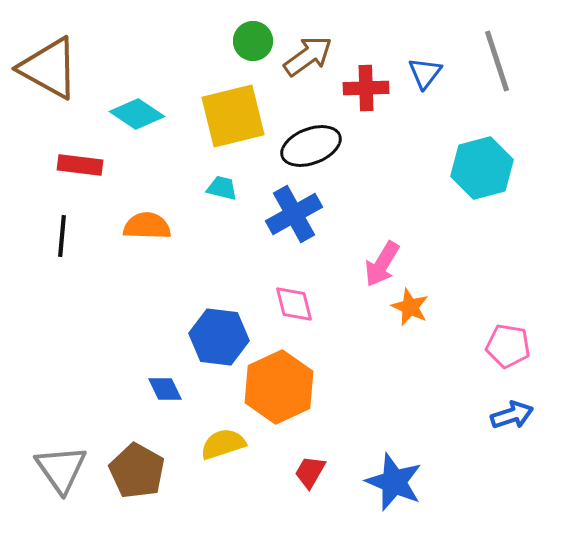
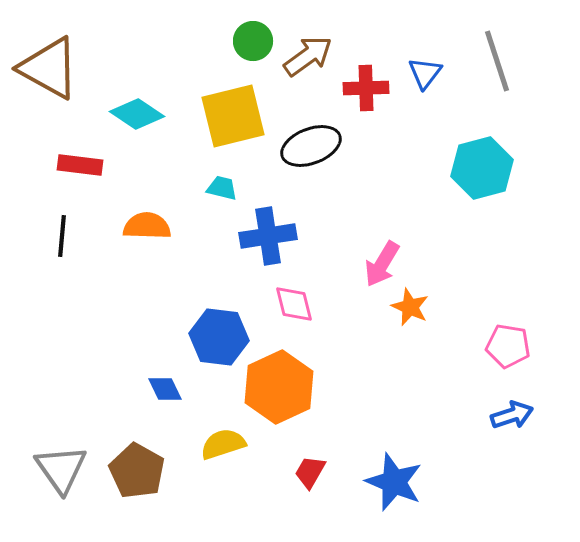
blue cross: moved 26 px left, 22 px down; rotated 20 degrees clockwise
